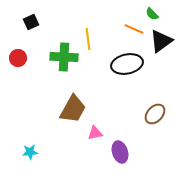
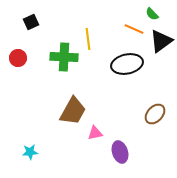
brown trapezoid: moved 2 px down
